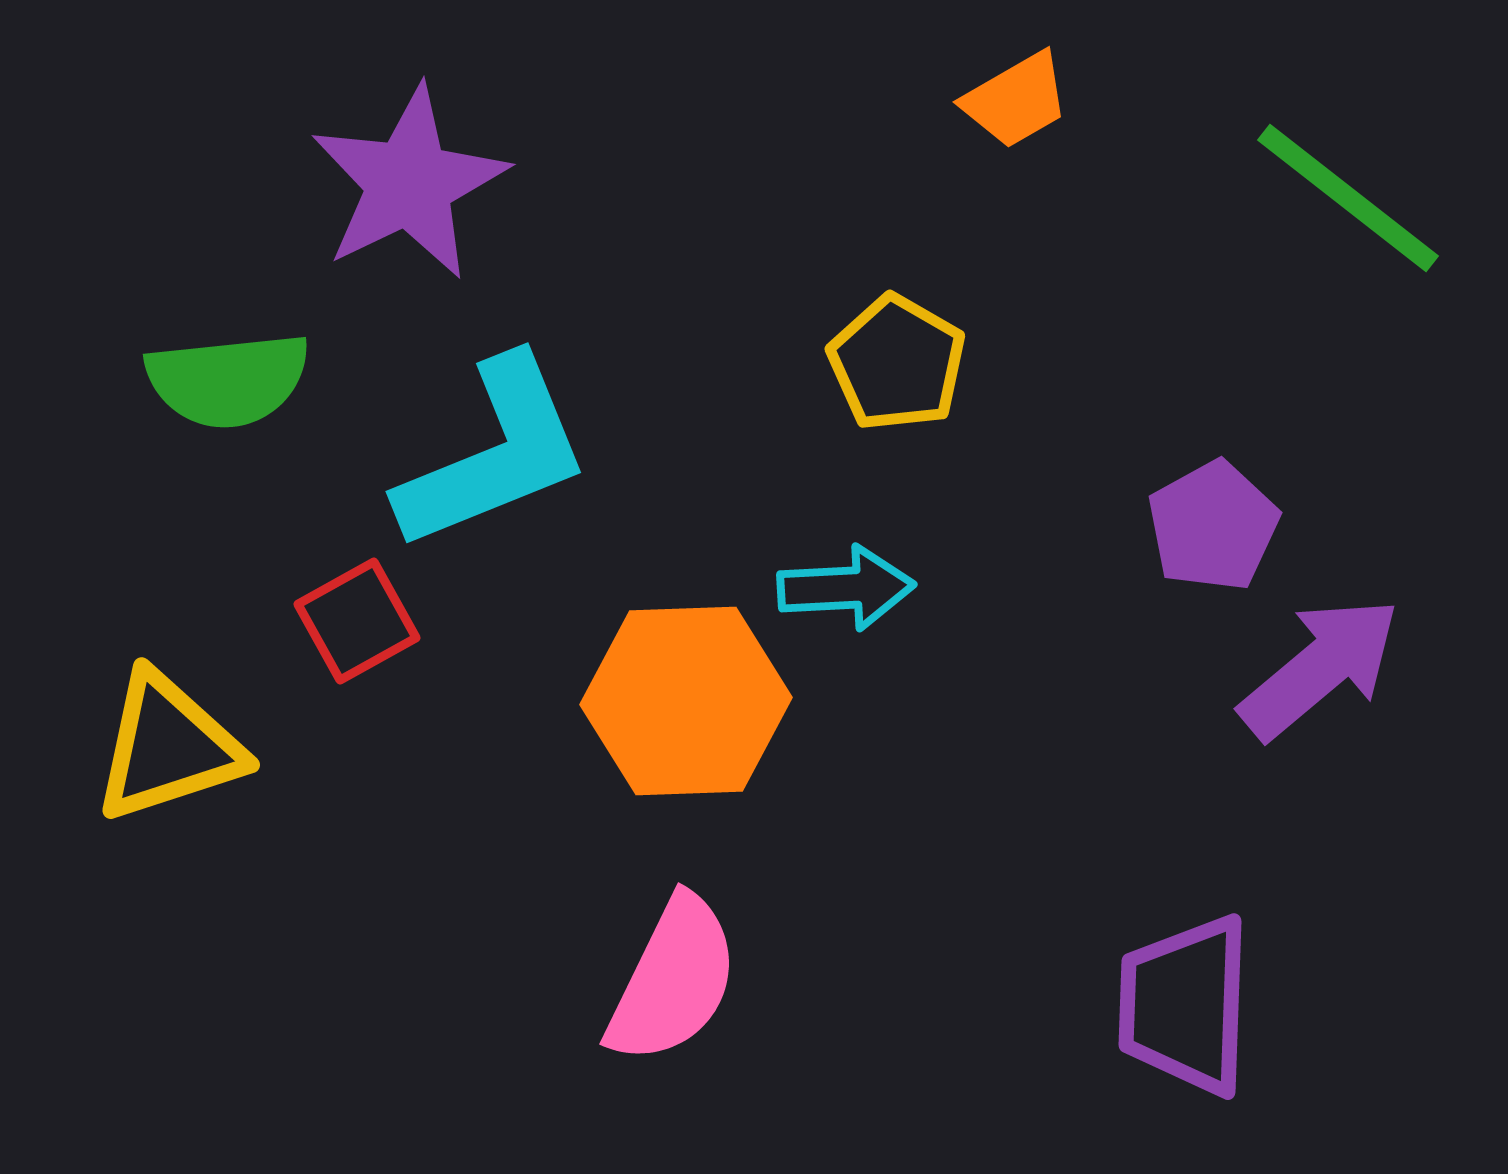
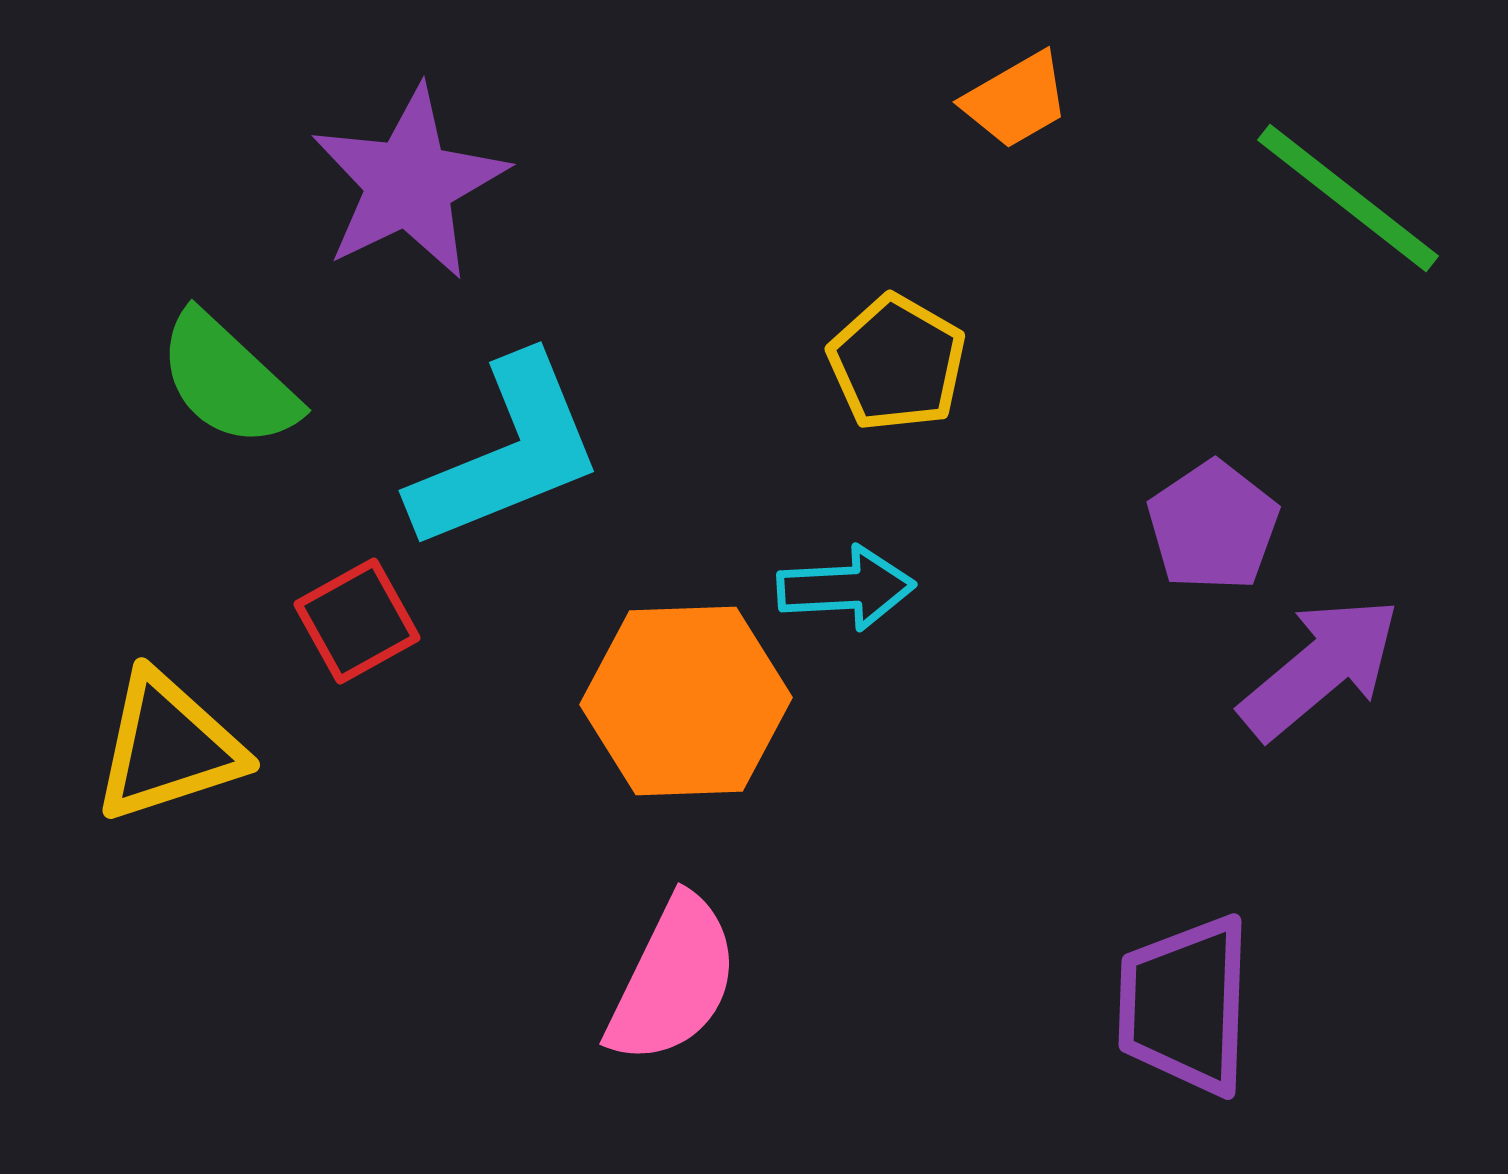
green semicircle: rotated 49 degrees clockwise
cyan L-shape: moved 13 px right, 1 px up
purple pentagon: rotated 5 degrees counterclockwise
